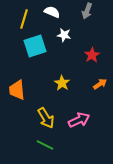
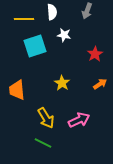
white semicircle: rotated 63 degrees clockwise
yellow line: rotated 72 degrees clockwise
red star: moved 3 px right, 1 px up
green line: moved 2 px left, 2 px up
